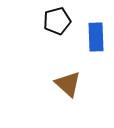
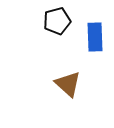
blue rectangle: moved 1 px left
